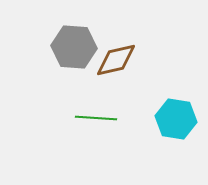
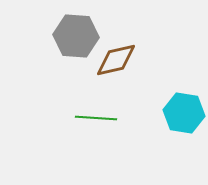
gray hexagon: moved 2 px right, 11 px up
cyan hexagon: moved 8 px right, 6 px up
